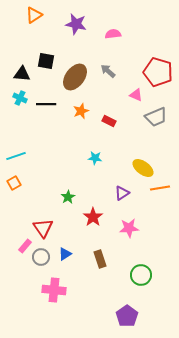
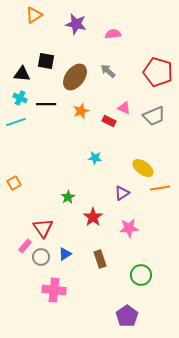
pink triangle: moved 12 px left, 13 px down
gray trapezoid: moved 2 px left, 1 px up
cyan line: moved 34 px up
